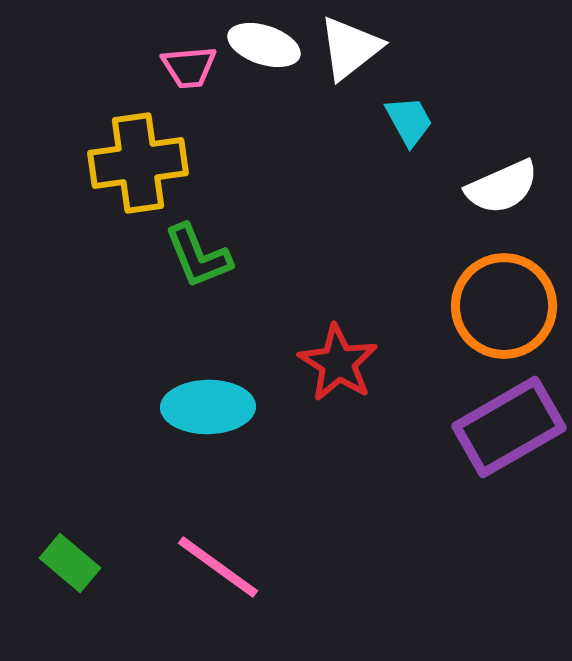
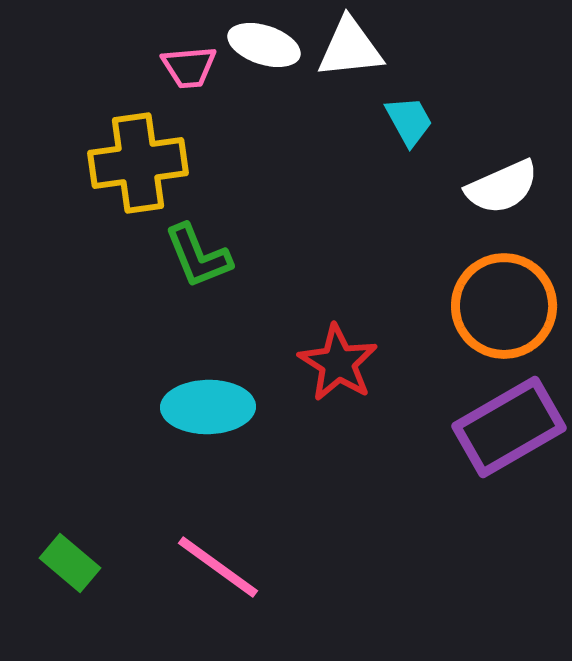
white triangle: rotated 32 degrees clockwise
